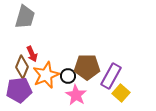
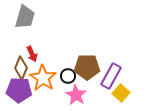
brown diamond: moved 1 px left, 1 px down
orange star: moved 3 px left, 3 px down; rotated 16 degrees counterclockwise
purple pentagon: rotated 10 degrees clockwise
